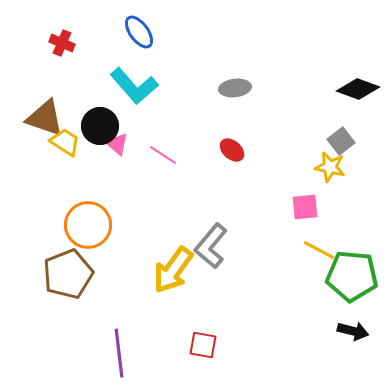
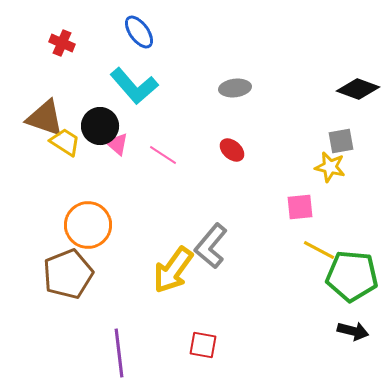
gray square: rotated 28 degrees clockwise
pink square: moved 5 px left
